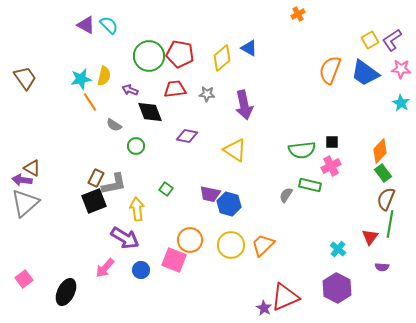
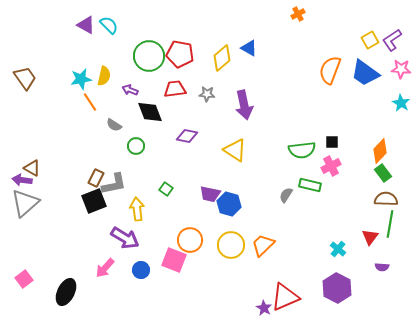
brown semicircle at (386, 199): rotated 70 degrees clockwise
